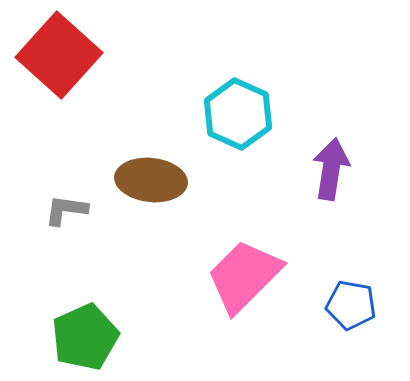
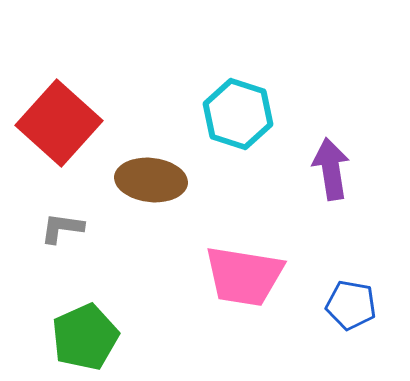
red square: moved 68 px down
cyan hexagon: rotated 6 degrees counterclockwise
purple arrow: rotated 18 degrees counterclockwise
gray L-shape: moved 4 px left, 18 px down
pink trapezoid: rotated 126 degrees counterclockwise
